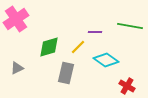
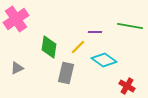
green diamond: rotated 65 degrees counterclockwise
cyan diamond: moved 2 px left
